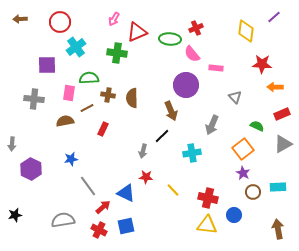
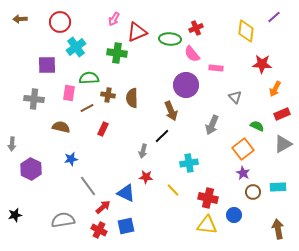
orange arrow at (275, 87): moved 2 px down; rotated 63 degrees counterclockwise
brown semicircle at (65, 121): moved 4 px left, 6 px down; rotated 24 degrees clockwise
cyan cross at (192, 153): moved 3 px left, 10 px down
